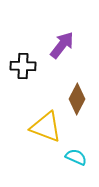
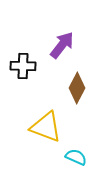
brown diamond: moved 11 px up
